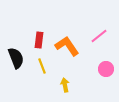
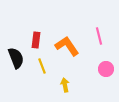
pink line: rotated 66 degrees counterclockwise
red rectangle: moved 3 px left
